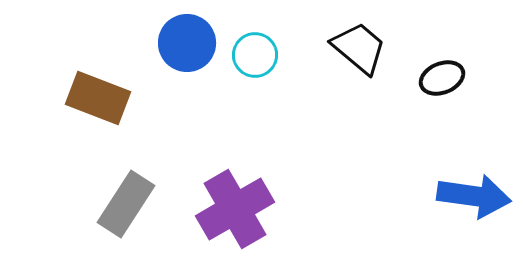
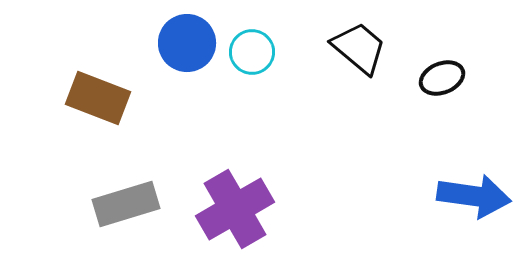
cyan circle: moved 3 px left, 3 px up
gray rectangle: rotated 40 degrees clockwise
